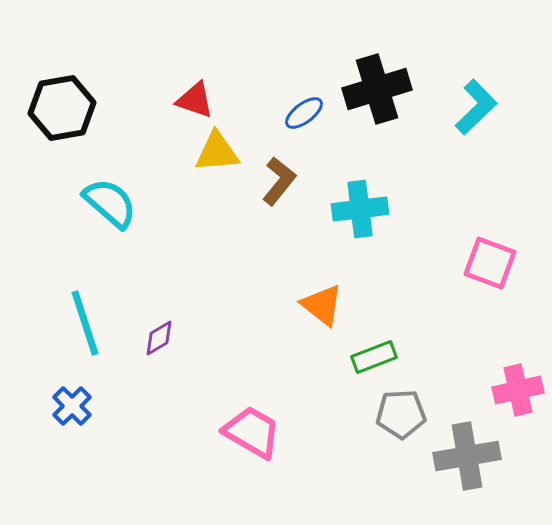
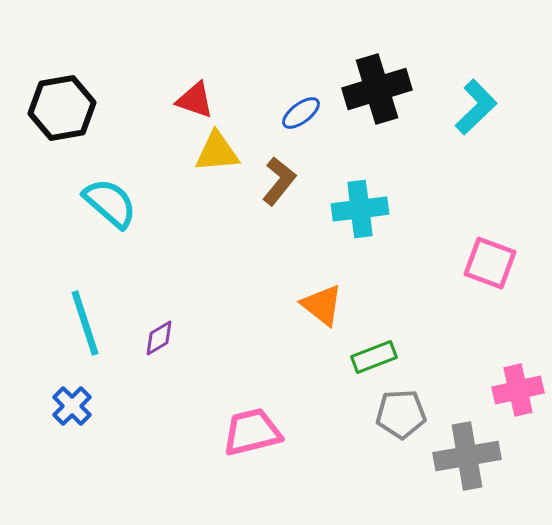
blue ellipse: moved 3 px left
pink trapezoid: rotated 44 degrees counterclockwise
